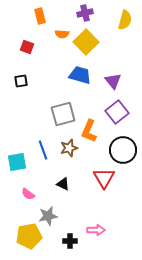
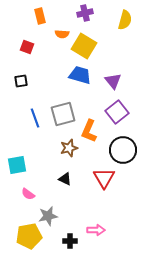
yellow square: moved 2 px left, 4 px down; rotated 15 degrees counterclockwise
blue line: moved 8 px left, 32 px up
cyan square: moved 3 px down
black triangle: moved 2 px right, 5 px up
